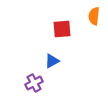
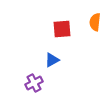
orange semicircle: moved 1 px right, 6 px down
blue triangle: moved 1 px up
